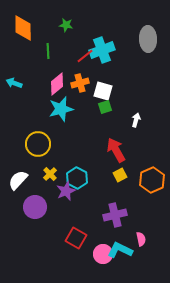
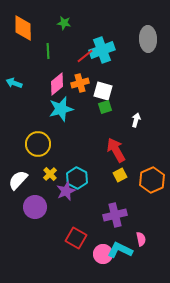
green star: moved 2 px left, 2 px up
